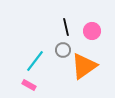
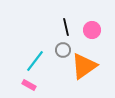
pink circle: moved 1 px up
